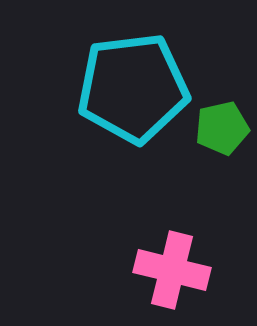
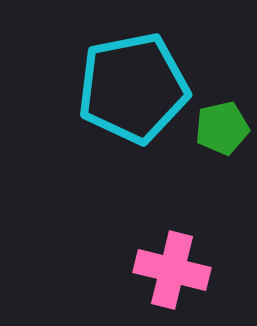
cyan pentagon: rotated 4 degrees counterclockwise
